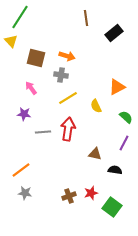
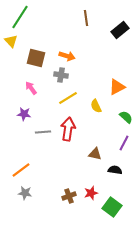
black rectangle: moved 6 px right, 3 px up
